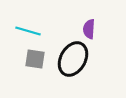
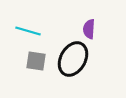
gray square: moved 1 px right, 2 px down
